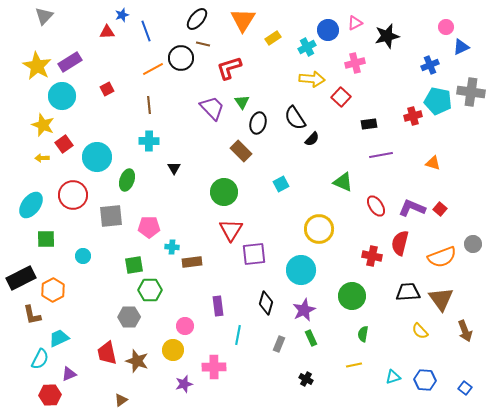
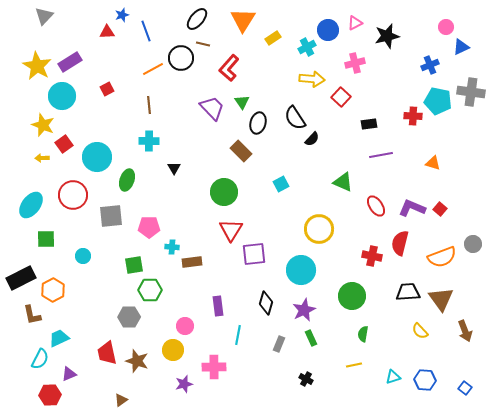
red L-shape at (229, 68): rotated 32 degrees counterclockwise
red cross at (413, 116): rotated 18 degrees clockwise
